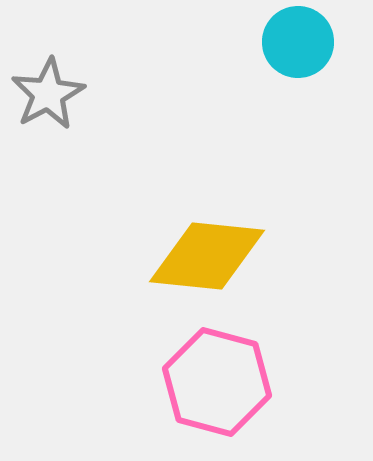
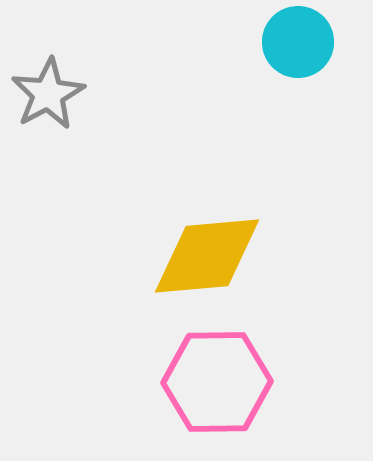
yellow diamond: rotated 11 degrees counterclockwise
pink hexagon: rotated 16 degrees counterclockwise
